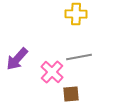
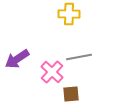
yellow cross: moved 7 px left
purple arrow: rotated 15 degrees clockwise
